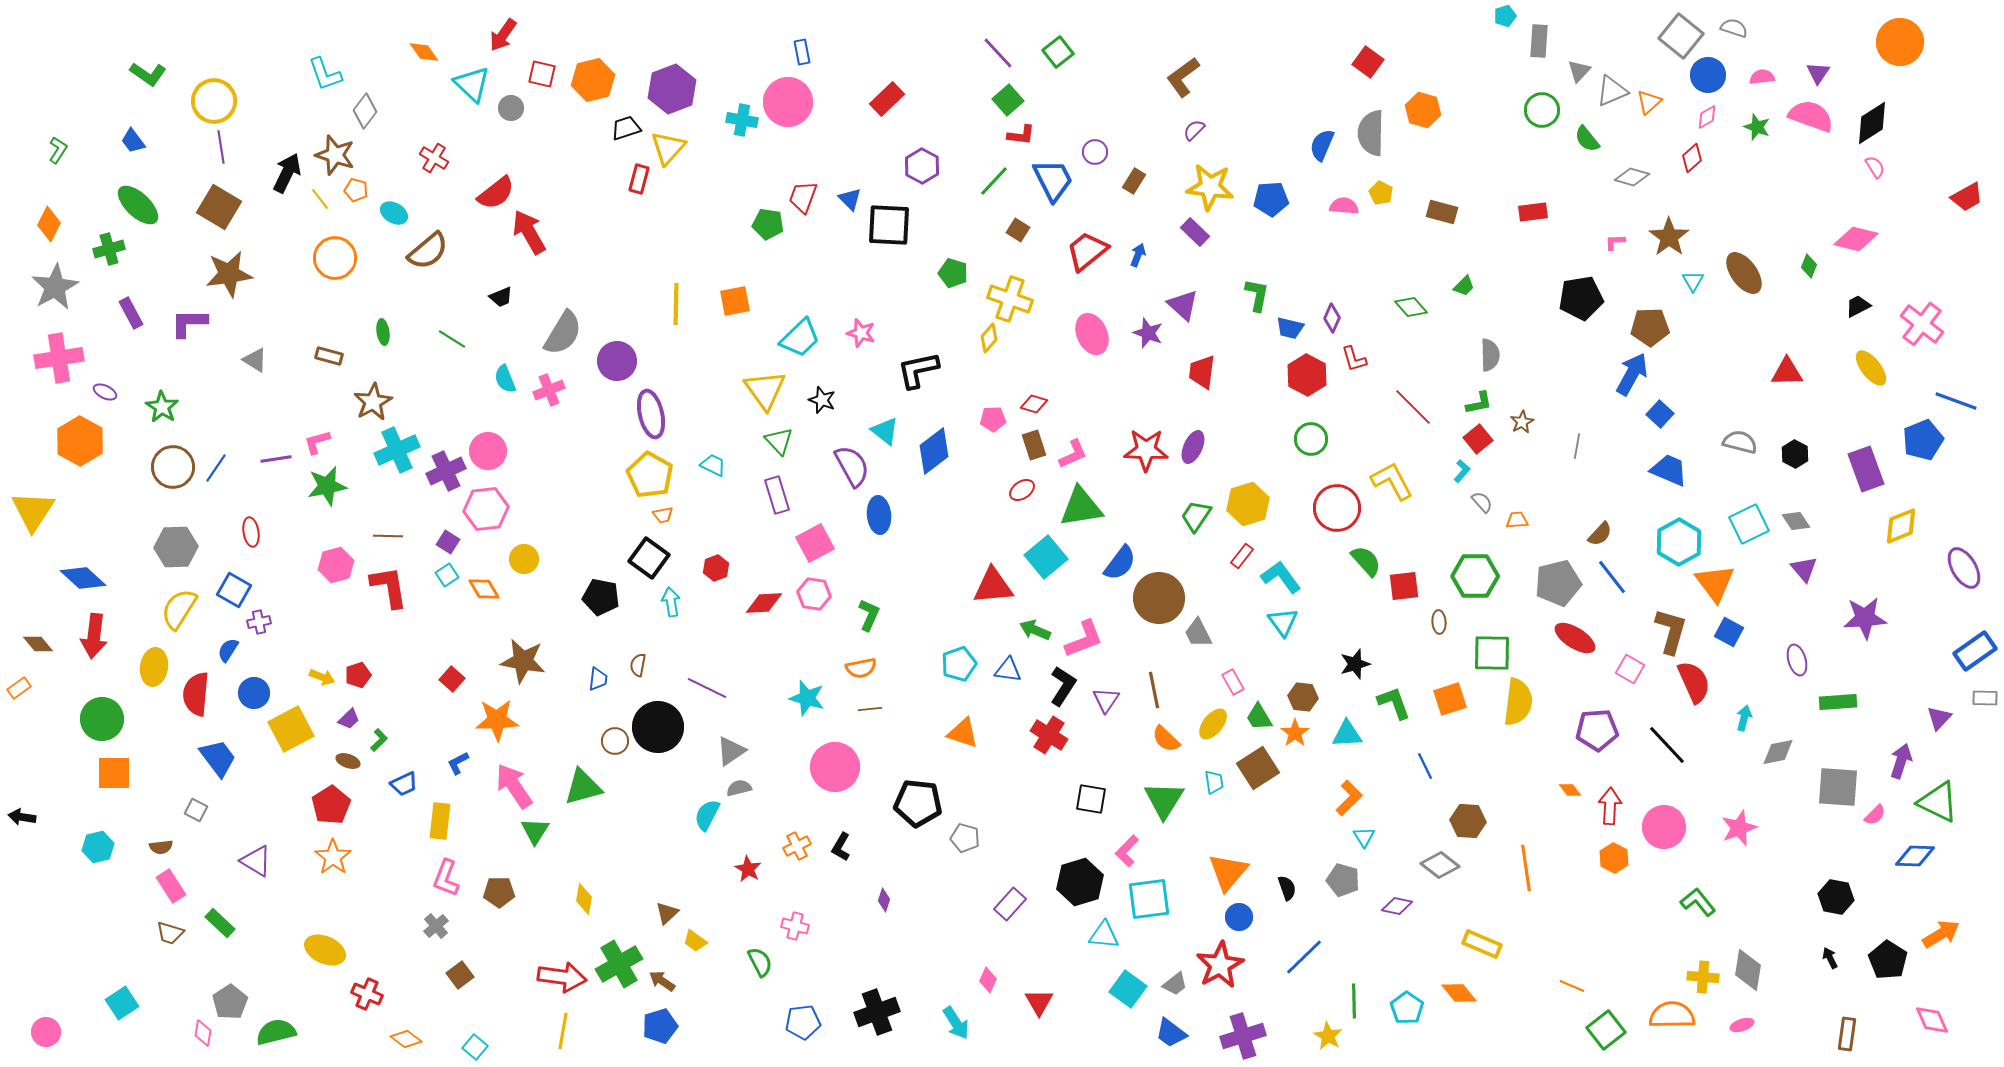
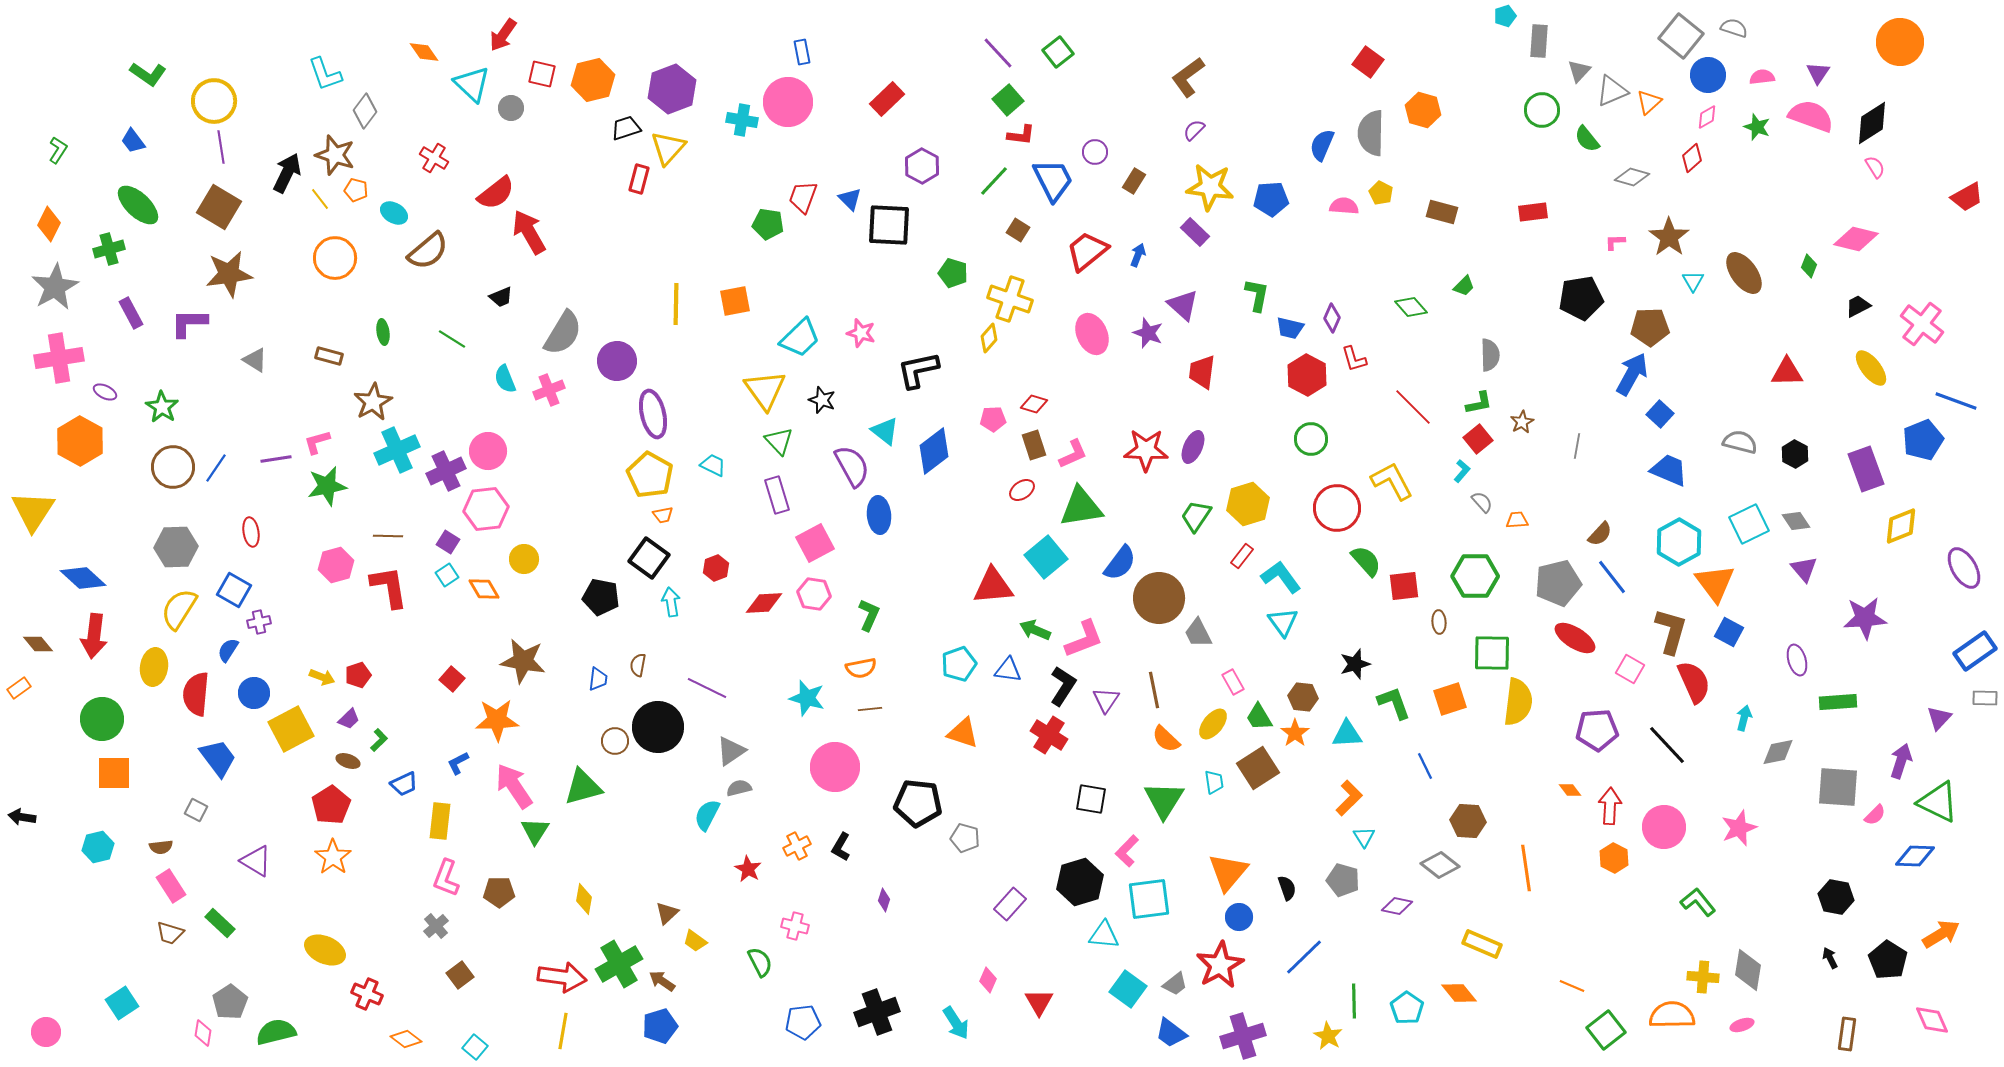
brown L-shape at (1183, 77): moved 5 px right
purple ellipse at (651, 414): moved 2 px right
